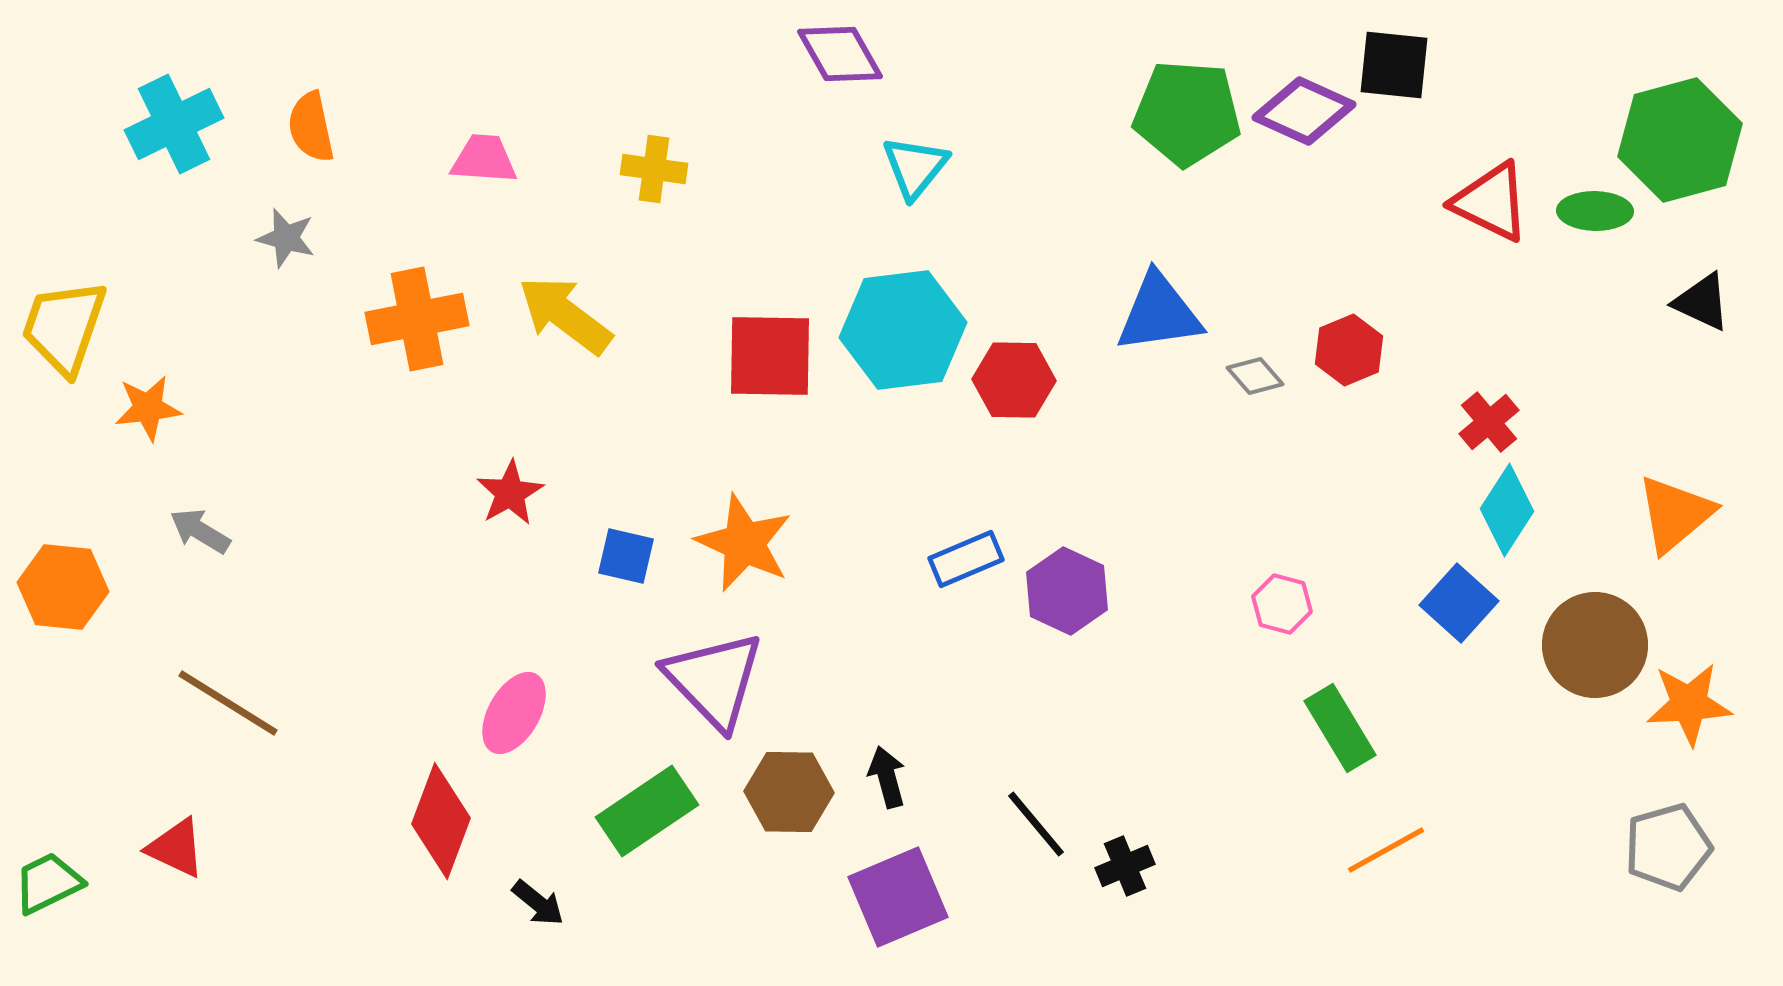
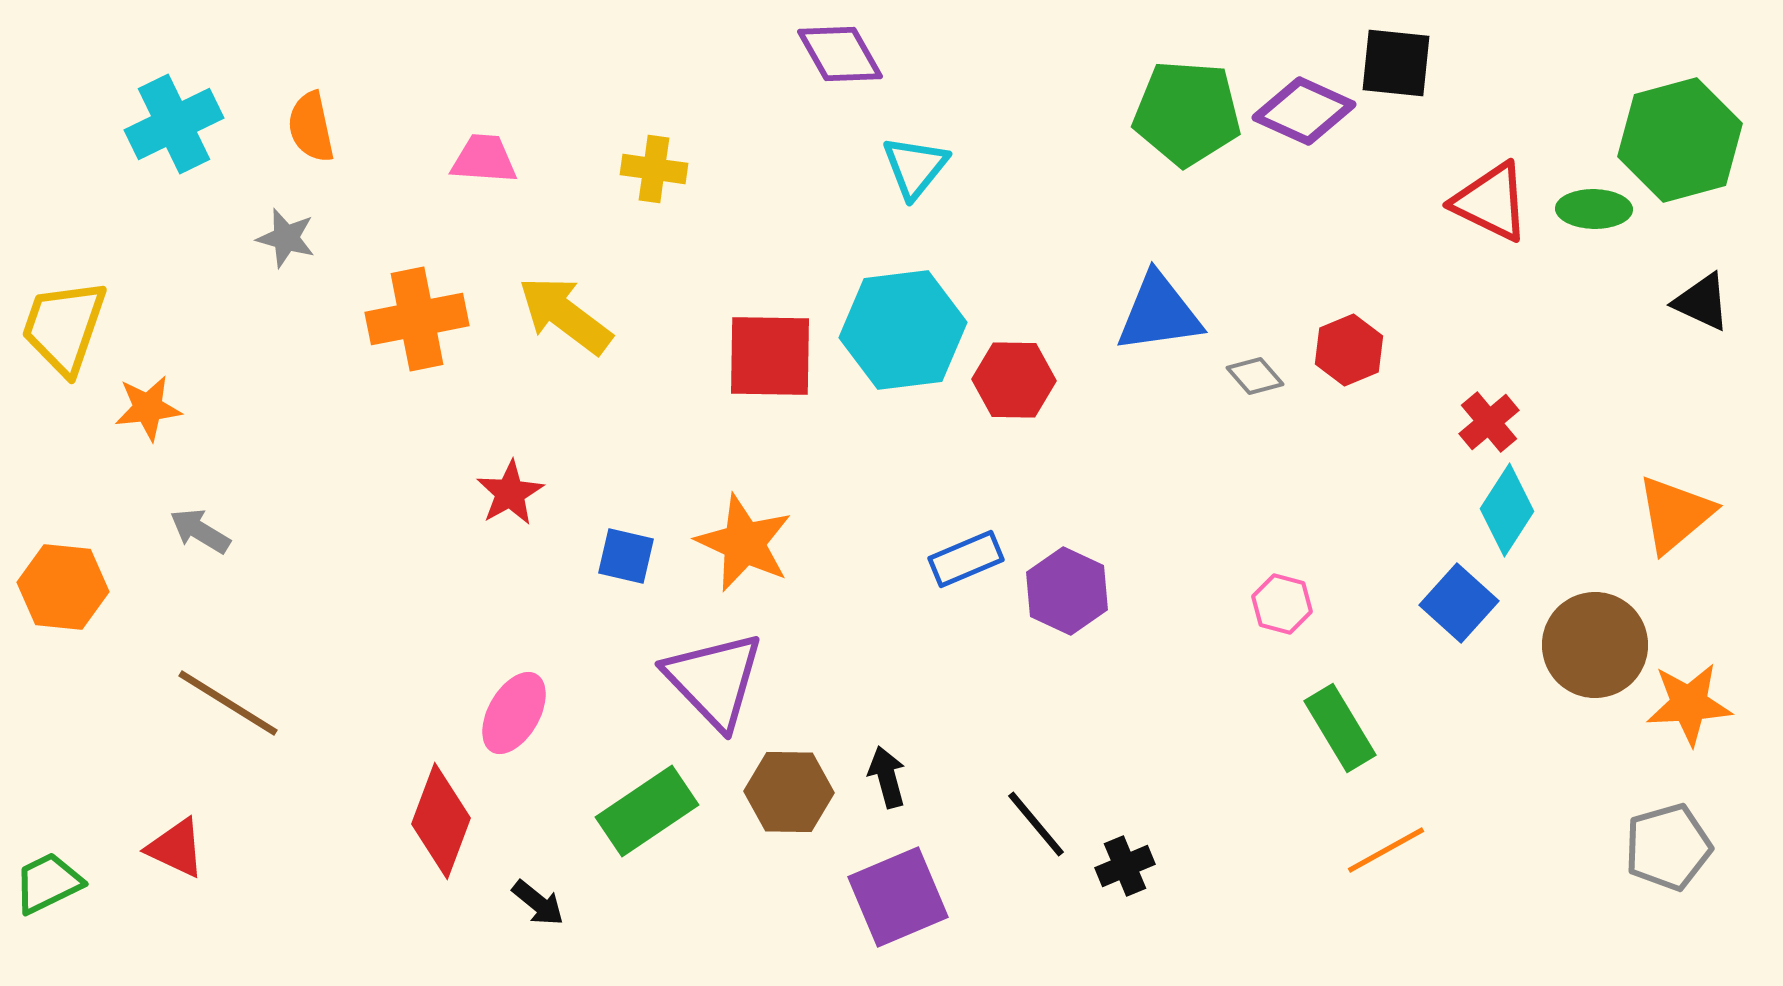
black square at (1394, 65): moved 2 px right, 2 px up
green ellipse at (1595, 211): moved 1 px left, 2 px up
